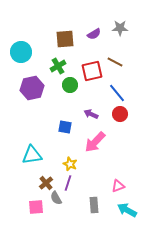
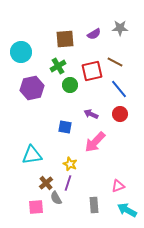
blue line: moved 2 px right, 4 px up
